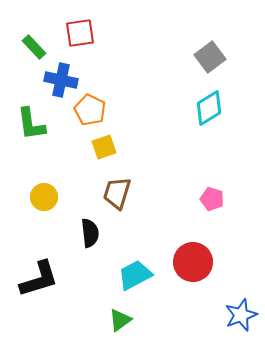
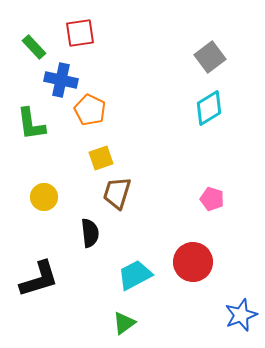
yellow square: moved 3 px left, 11 px down
green triangle: moved 4 px right, 3 px down
